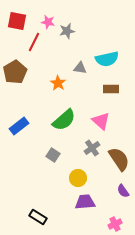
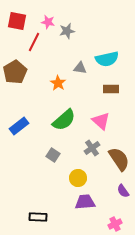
black rectangle: rotated 30 degrees counterclockwise
